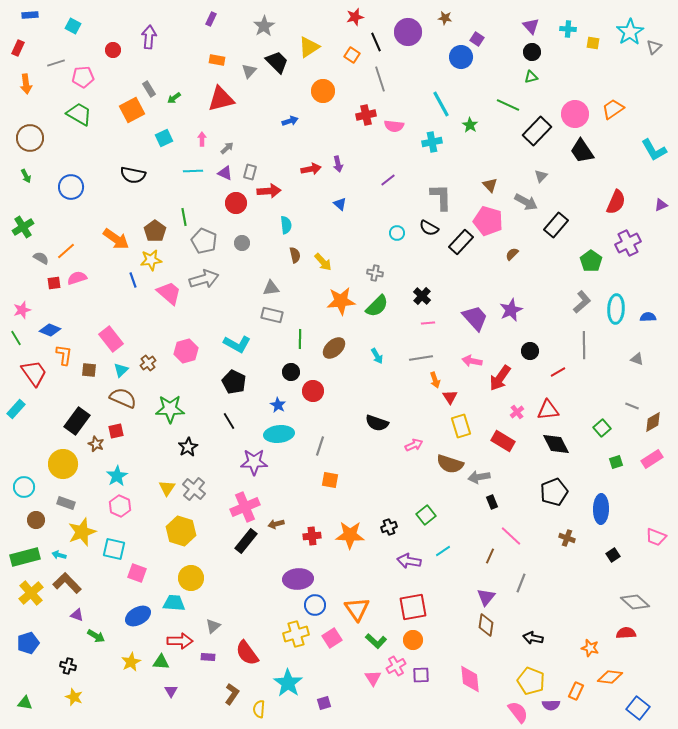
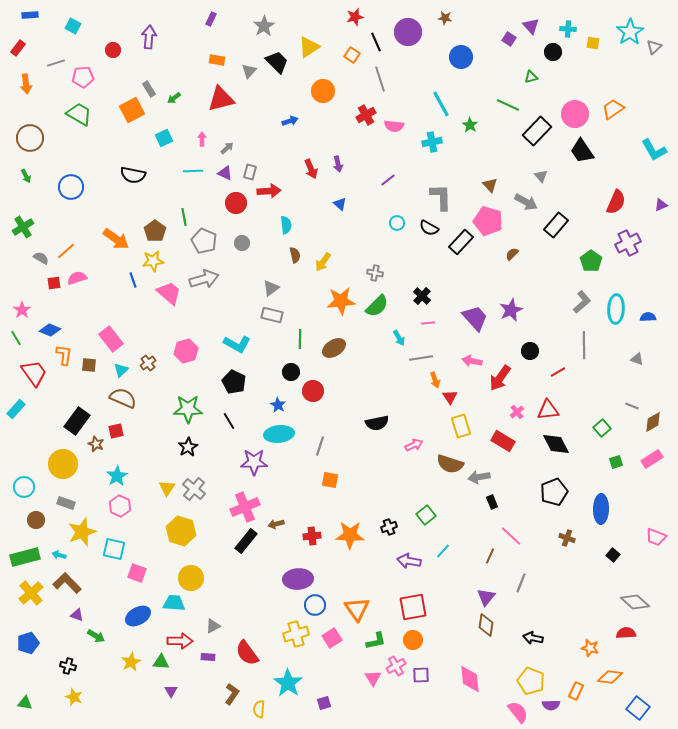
purple square at (477, 39): moved 32 px right
red rectangle at (18, 48): rotated 14 degrees clockwise
black circle at (532, 52): moved 21 px right
red cross at (366, 115): rotated 18 degrees counterclockwise
red arrow at (311, 169): rotated 78 degrees clockwise
gray triangle at (541, 176): rotated 24 degrees counterclockwise
cyan circle at (397, 233): moved 10 px up
yellow star at (151, 260): moved 2 px right, 1 px down
yellow arrow at (323, 262): rotated 78 degrees clockwise
gray triangle at (271, 288): rotated 30 degrees counterclockwise
pink star at (22, 310): rotated 18 degrees counterclockwise
brown ellipse at (334, 348): rotated 10 degrees clockwise
cyan arrow at (377, 356): moved 22 px right, 18 px up
brown square at (89, 370): moved 5 px up
green star at (170, 409): moved 18 px right
black semicircle at (377, 423): rotated 30 degrees counterclockwise
cyan line at (443, 551): rotated 14 degrees counterclockwise
black square at (613, 555): rotated 16 degrees counterclockwise
gray triangle at (213, 626): rotated 14 degrees clockwise
green L-shape at (376, 641): rotated 55 degrees counterclockwise
